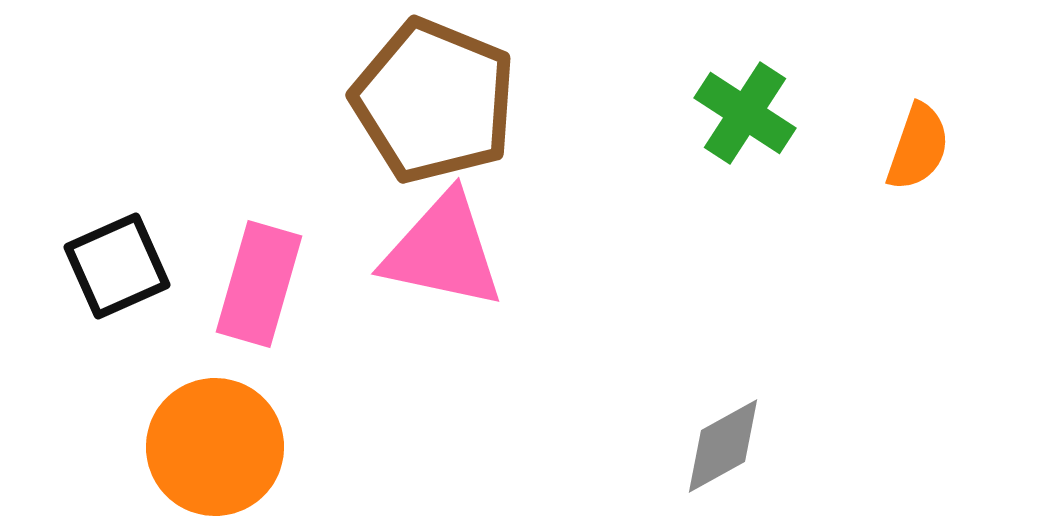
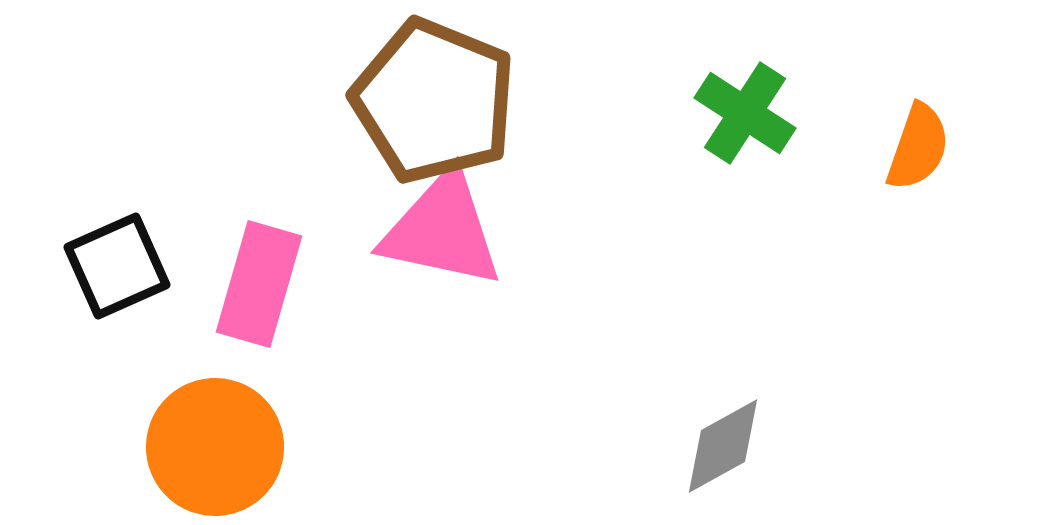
pink triangle: moved 1 px left, 21 px up
